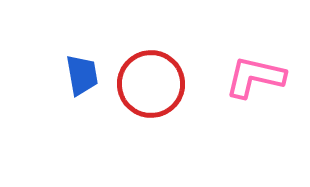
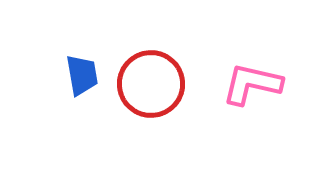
pink L-shape: moved 3 px left, 7 px down
